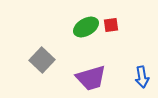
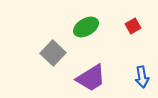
red square: moved 22 px right, 1 px down; rotated 21 degrees counterclockwise
gray square: moved 11 px right, 7 px up
purple trapezoid: rotated 16 degrees counterclockwise
